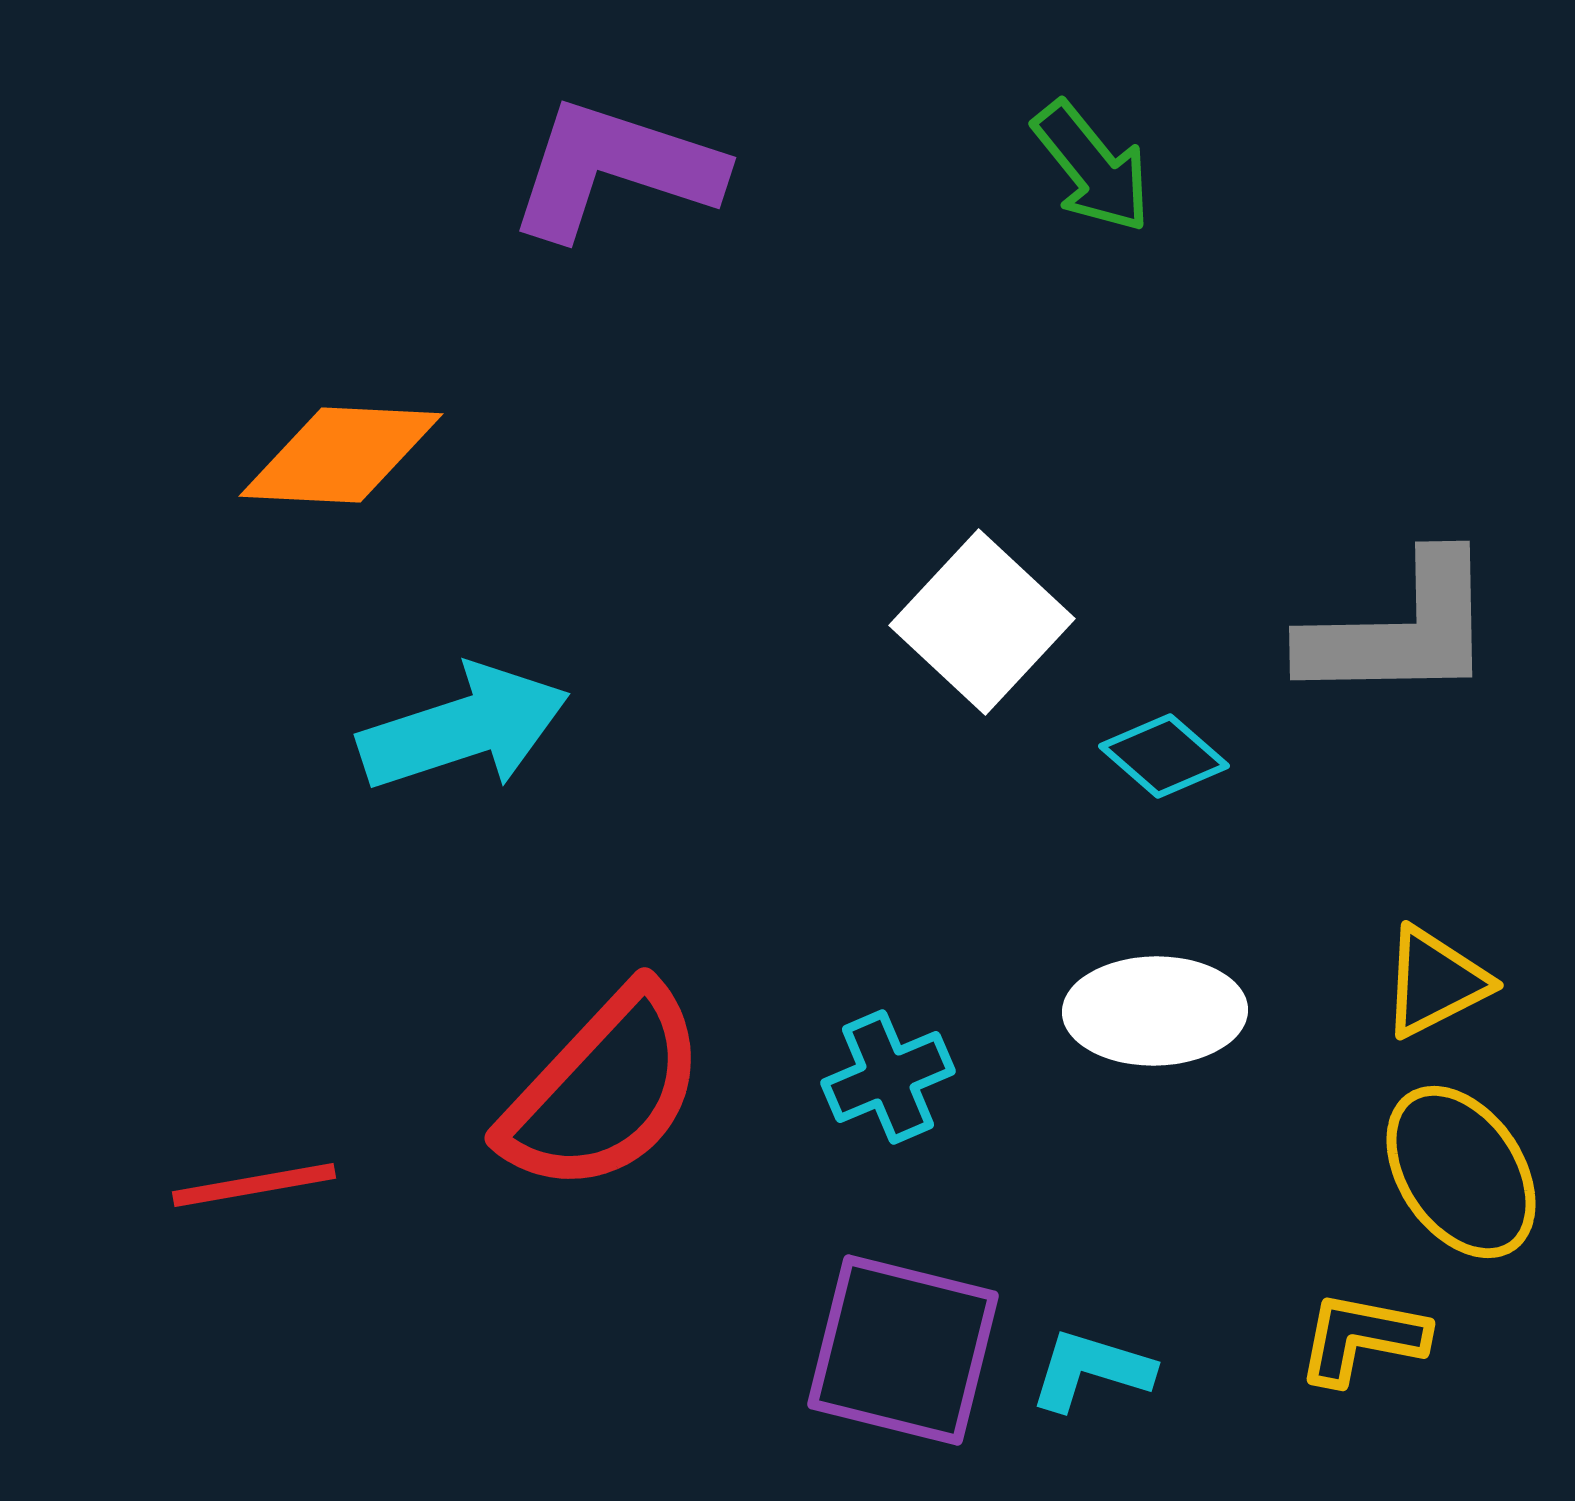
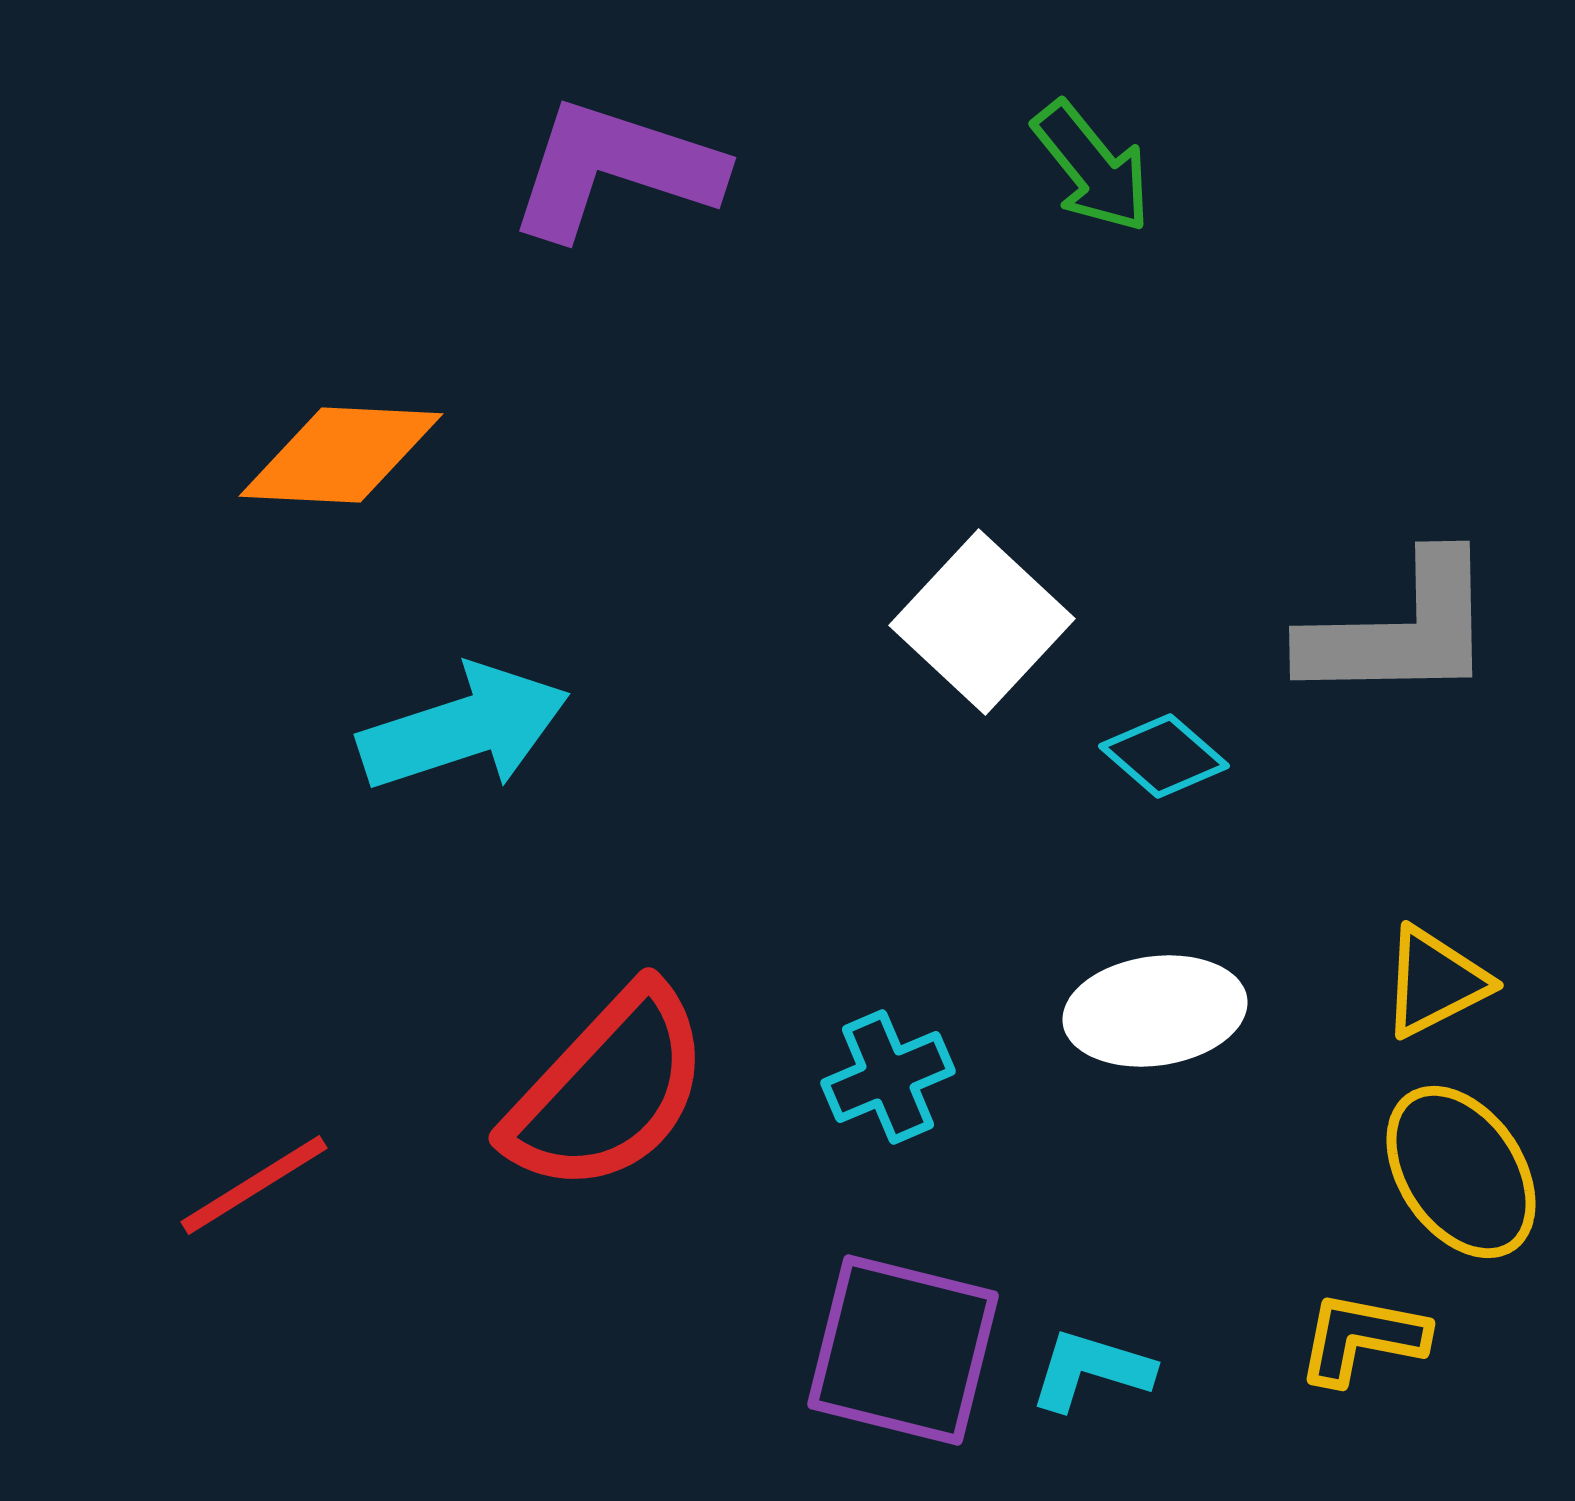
white ellipse: rotated 7 degrees counterclockwise
red semicircle: moved 4 px right
red line: rotated 22 degrees counterclockwise
